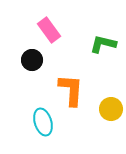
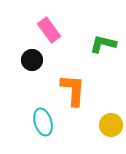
orange L-shape: moved 2 px right
yellow circle: moved 16 px down
